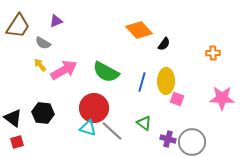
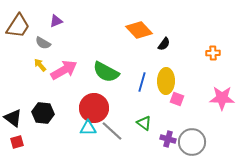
cyan triangle: rotated 18 degrees counterclockwise
